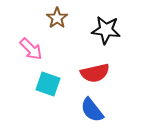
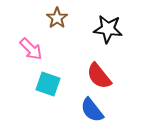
black star: moved 2 px right, 1 px up
red semicircle: moved 4 px right, 3 px down; rotated 64 degrees clockwise
